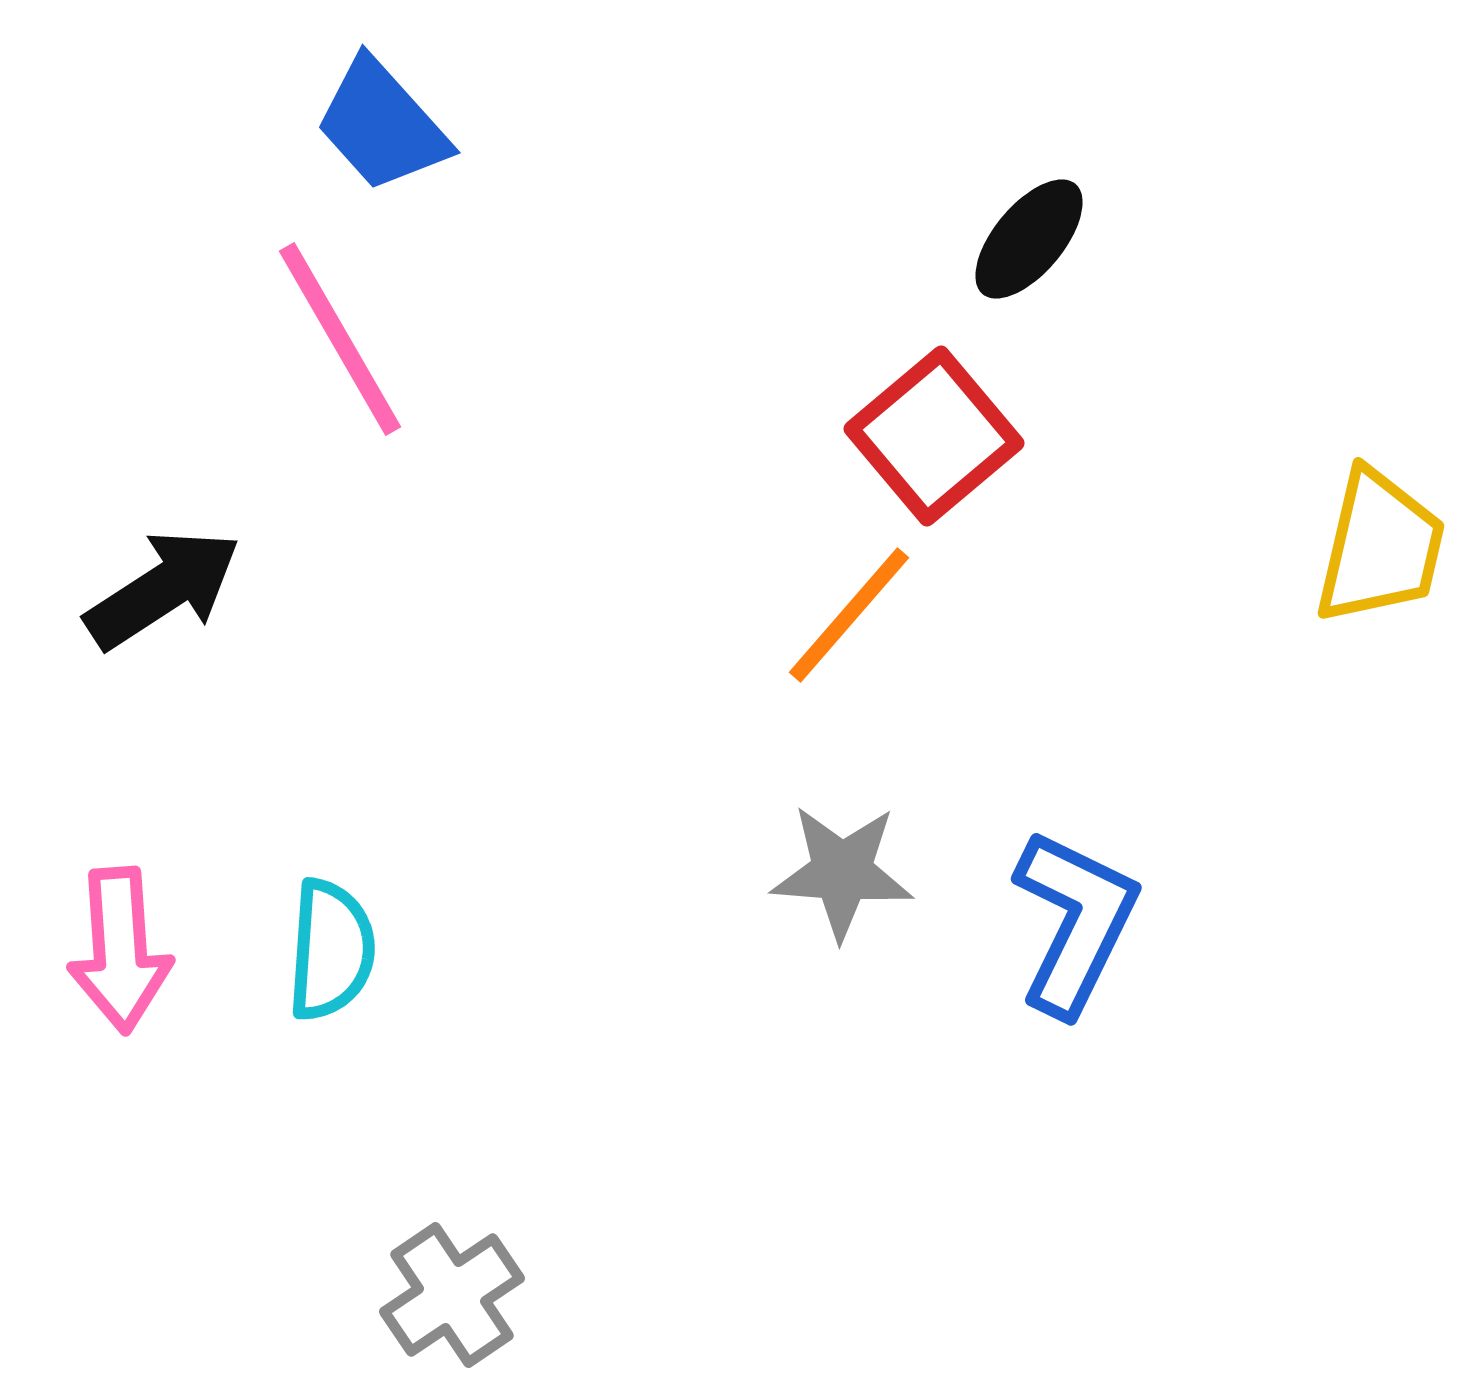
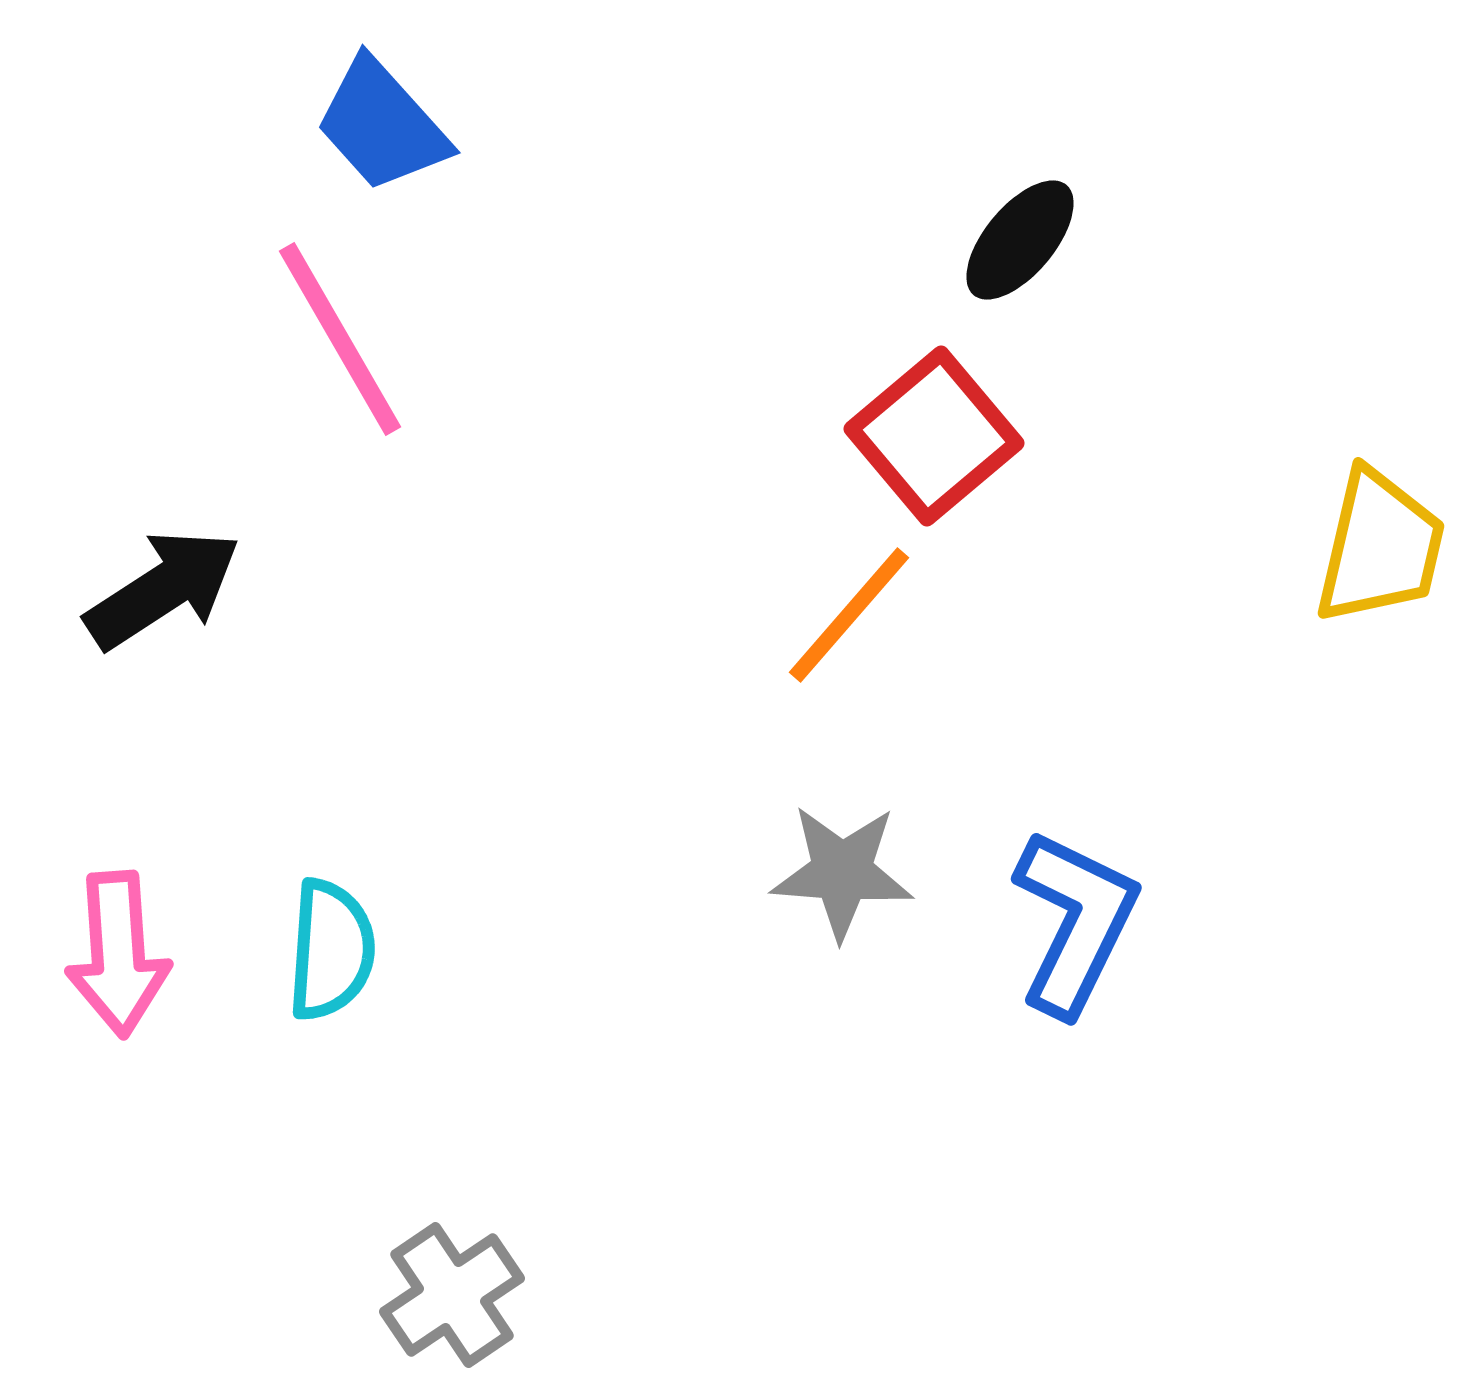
black ellipse: moved 9 px left, 1 px down
pink arrow: moved 2 px left, 4 px down
